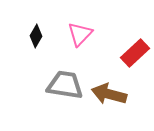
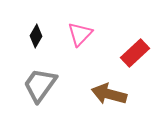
gray trapezoid: moved 25 px left; rotated 63 degrees counterclockwise
